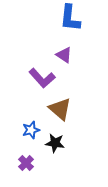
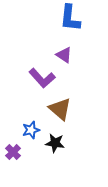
purple cross: moved 13 px left, 11 px up
